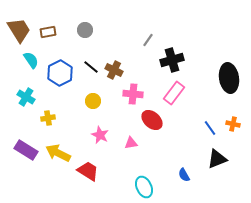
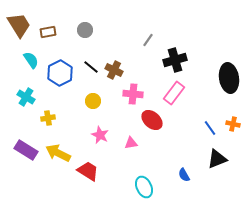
brown trapezoid: moved 5 px up
black cross: moved 3 px right
